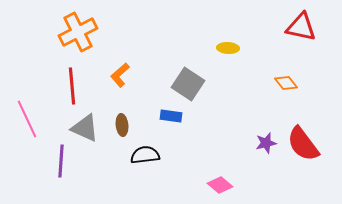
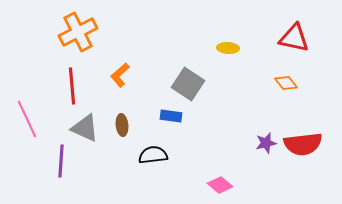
red triangle: moved 7 px left, 11 px down
red semicircle: rotated 60 degrees counterclockwise
black semicircle: moved 8 px right
